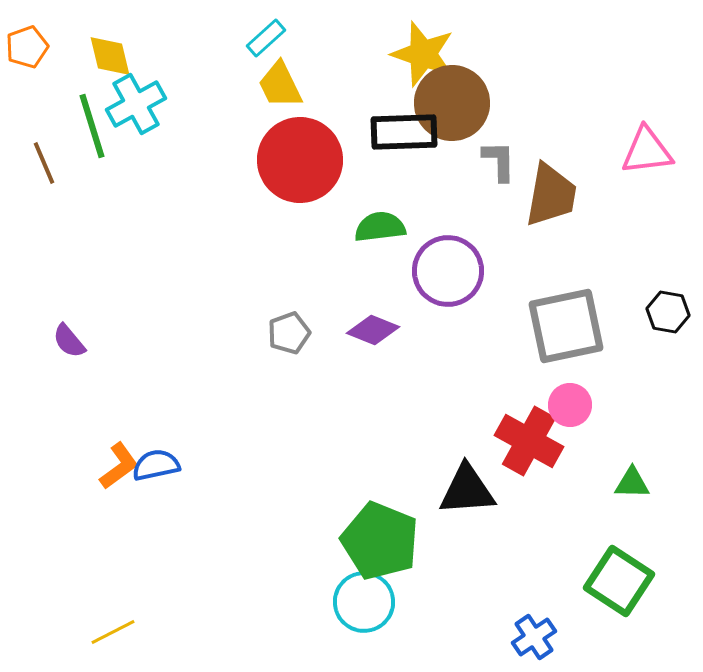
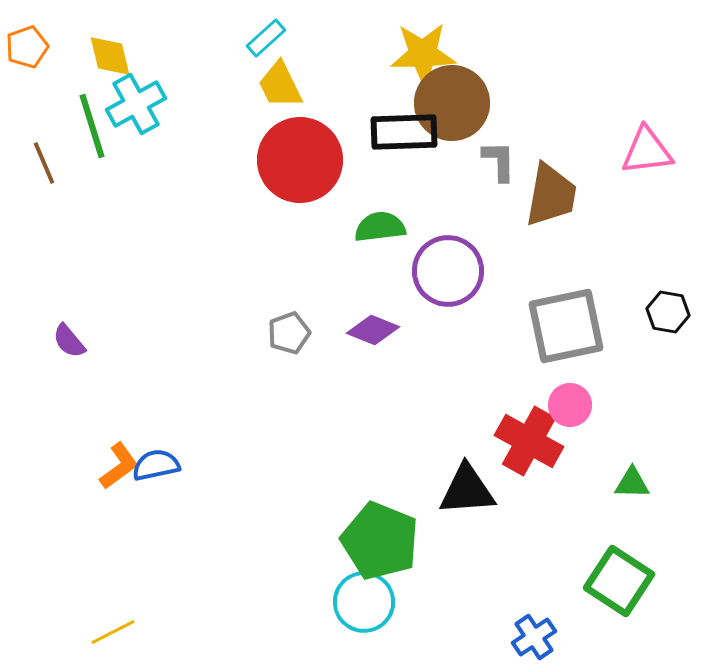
yellow star: rotated 20 degrees counterclockwise
